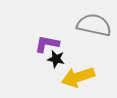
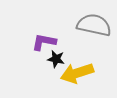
purple L-shape: moved 3 px left, 2 px up
yellow arrow: moved 1 px left, 4 px up
